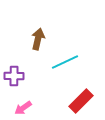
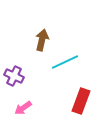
brown arrow: moved 4 px right, 1 px down
purple cross: rotated 24 degrees clockwise
red rectangle: rotated 25 degrees counterclockwise
